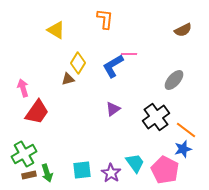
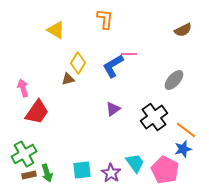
black cross: moved 2 px left
